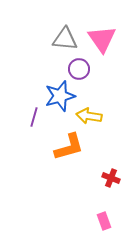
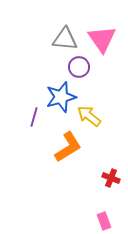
purple circle: moved 2 px up
blue star: moved 1 px right, 1 px down
yellow arrow: rotated 30 degrees clockwise
orange L-shape: moved 1 px left; rotated 16 degrees counterclockwise
